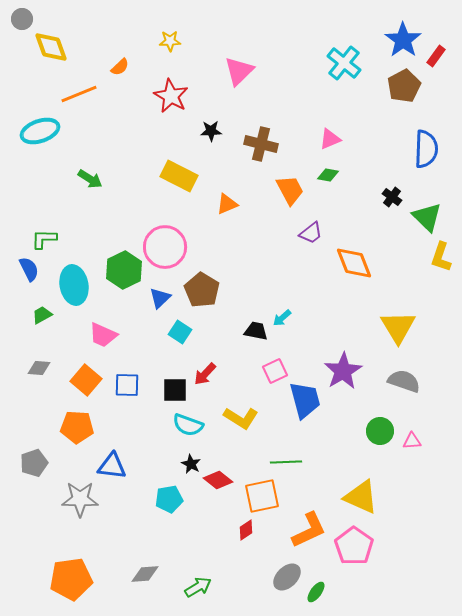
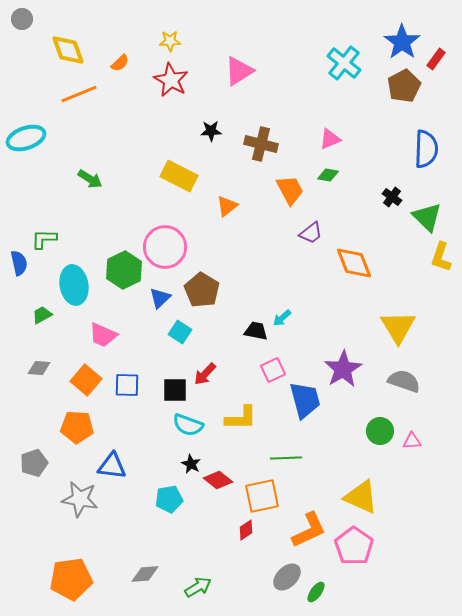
blue star at (403, 40): moved 1 px left, 2 px down
yellow diamond at (51, 47): moved 17 px right, 3 px down
red rectangle at (436, 56): moved 3 px down
orange semicircle at (120, 67): moved 4 px up
pink triangle at (239, 71): rotated 12 degrees clockwise
red star at (171, 96): moved 16 px up
cyan ellipse at (40, 131): moved 14 px left, 7 px down
orange triangle at (227, 204): moved 2 px down; rotated 15 degrees counterclockwise
blue semicircle at (29, 269): moved 10 px left, 6 px up; rotated 15 degrees clockwise
pink square at (275, 371): moved 2 px left, 1 px up
purple star at (343, 371): moved 2 px up
yellow L-shape at (241, 418): rotated 32 degrees counterclockwise
green line at (286, 462): moved 4 px up
gray star at (80, 499): rotated 9 degrees clockwise
